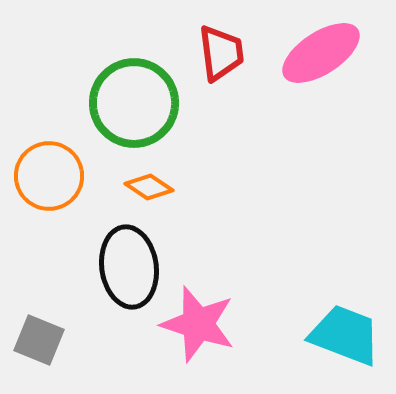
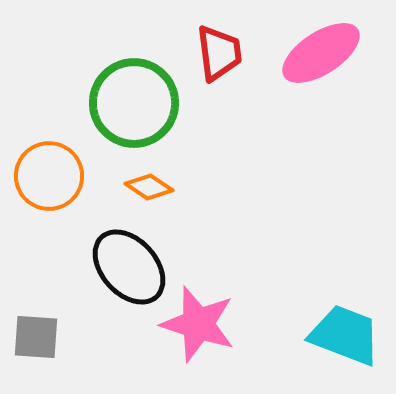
red trapezoid: moved 2 px left
black ellipse: rotated 34 degrees counterclockwise
gray square: moved 3 px left, 3 px up; rotated 18 degrees counterclockwise
